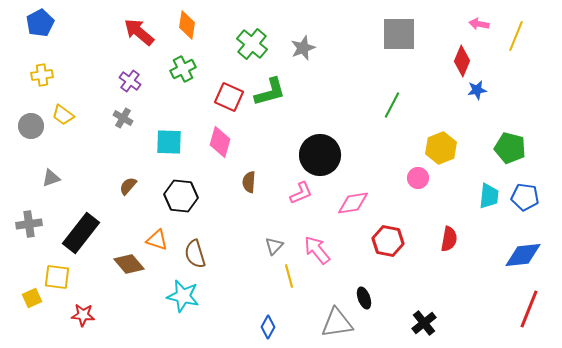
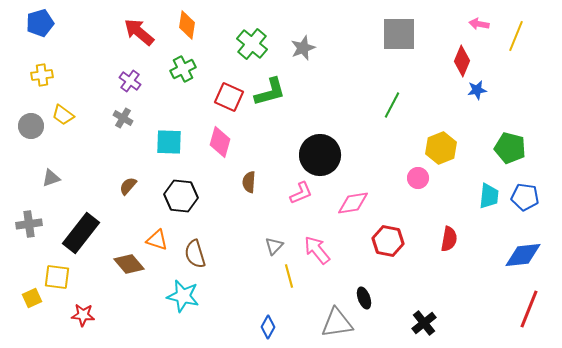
blue pentagon at (40, 23): rotated 12 degrees clockwise
